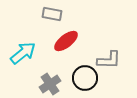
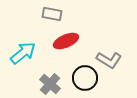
red ellipse: rotated 15 degrees clockwise
gray L-shape: rotated 30 degrees clockwise
gray cross: rotated 15 degrees counterclockwise
